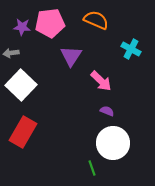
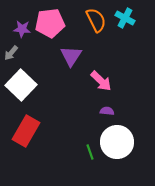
orange semicircle: rotated 40 degrees clockwise
purple star: moved 2 px down
cyan cross: moved 6 px left, 31 px up
gray arrow: rotated 42 degrees counterclockwise
purple semicircle: rotated 16 degrees counterclockwise
red rectangle: moved 3 px right, 1 px up
white circle: moved 4 px right, 1 px up
green line: moved 2 px left, 16 px up
